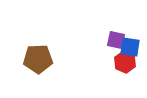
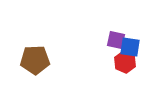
brown pentagon: moved 3 px left, 1 px down
